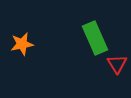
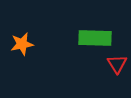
green rectangle: rotated 64 degrees counterclockwise
